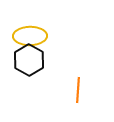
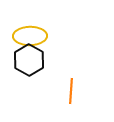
orange line: moved 7 px left, 1 px down
